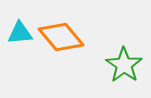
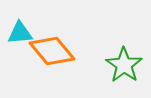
orange diamond: moved 9 px left, 14 px down
